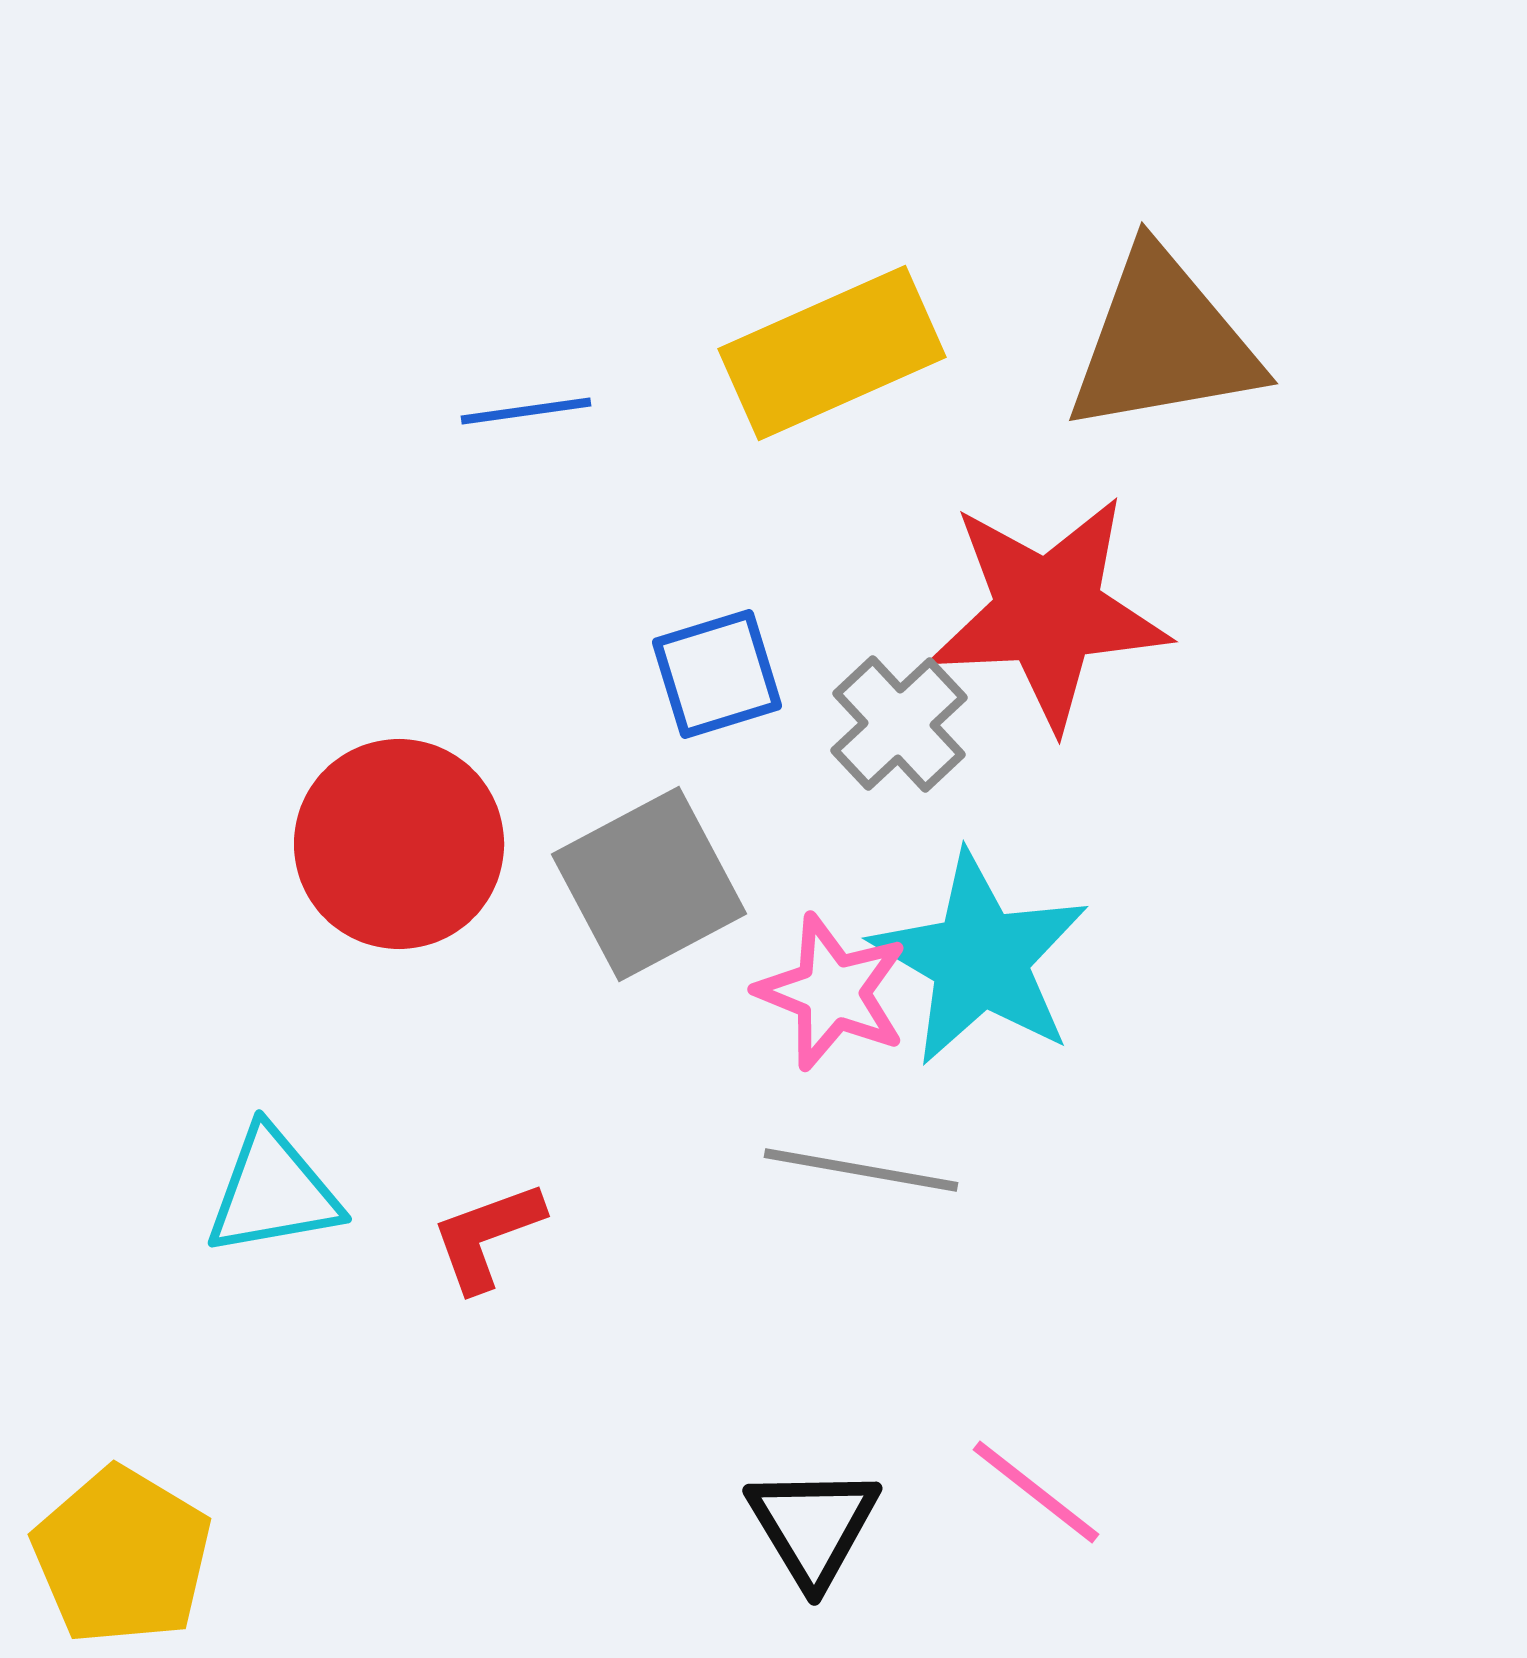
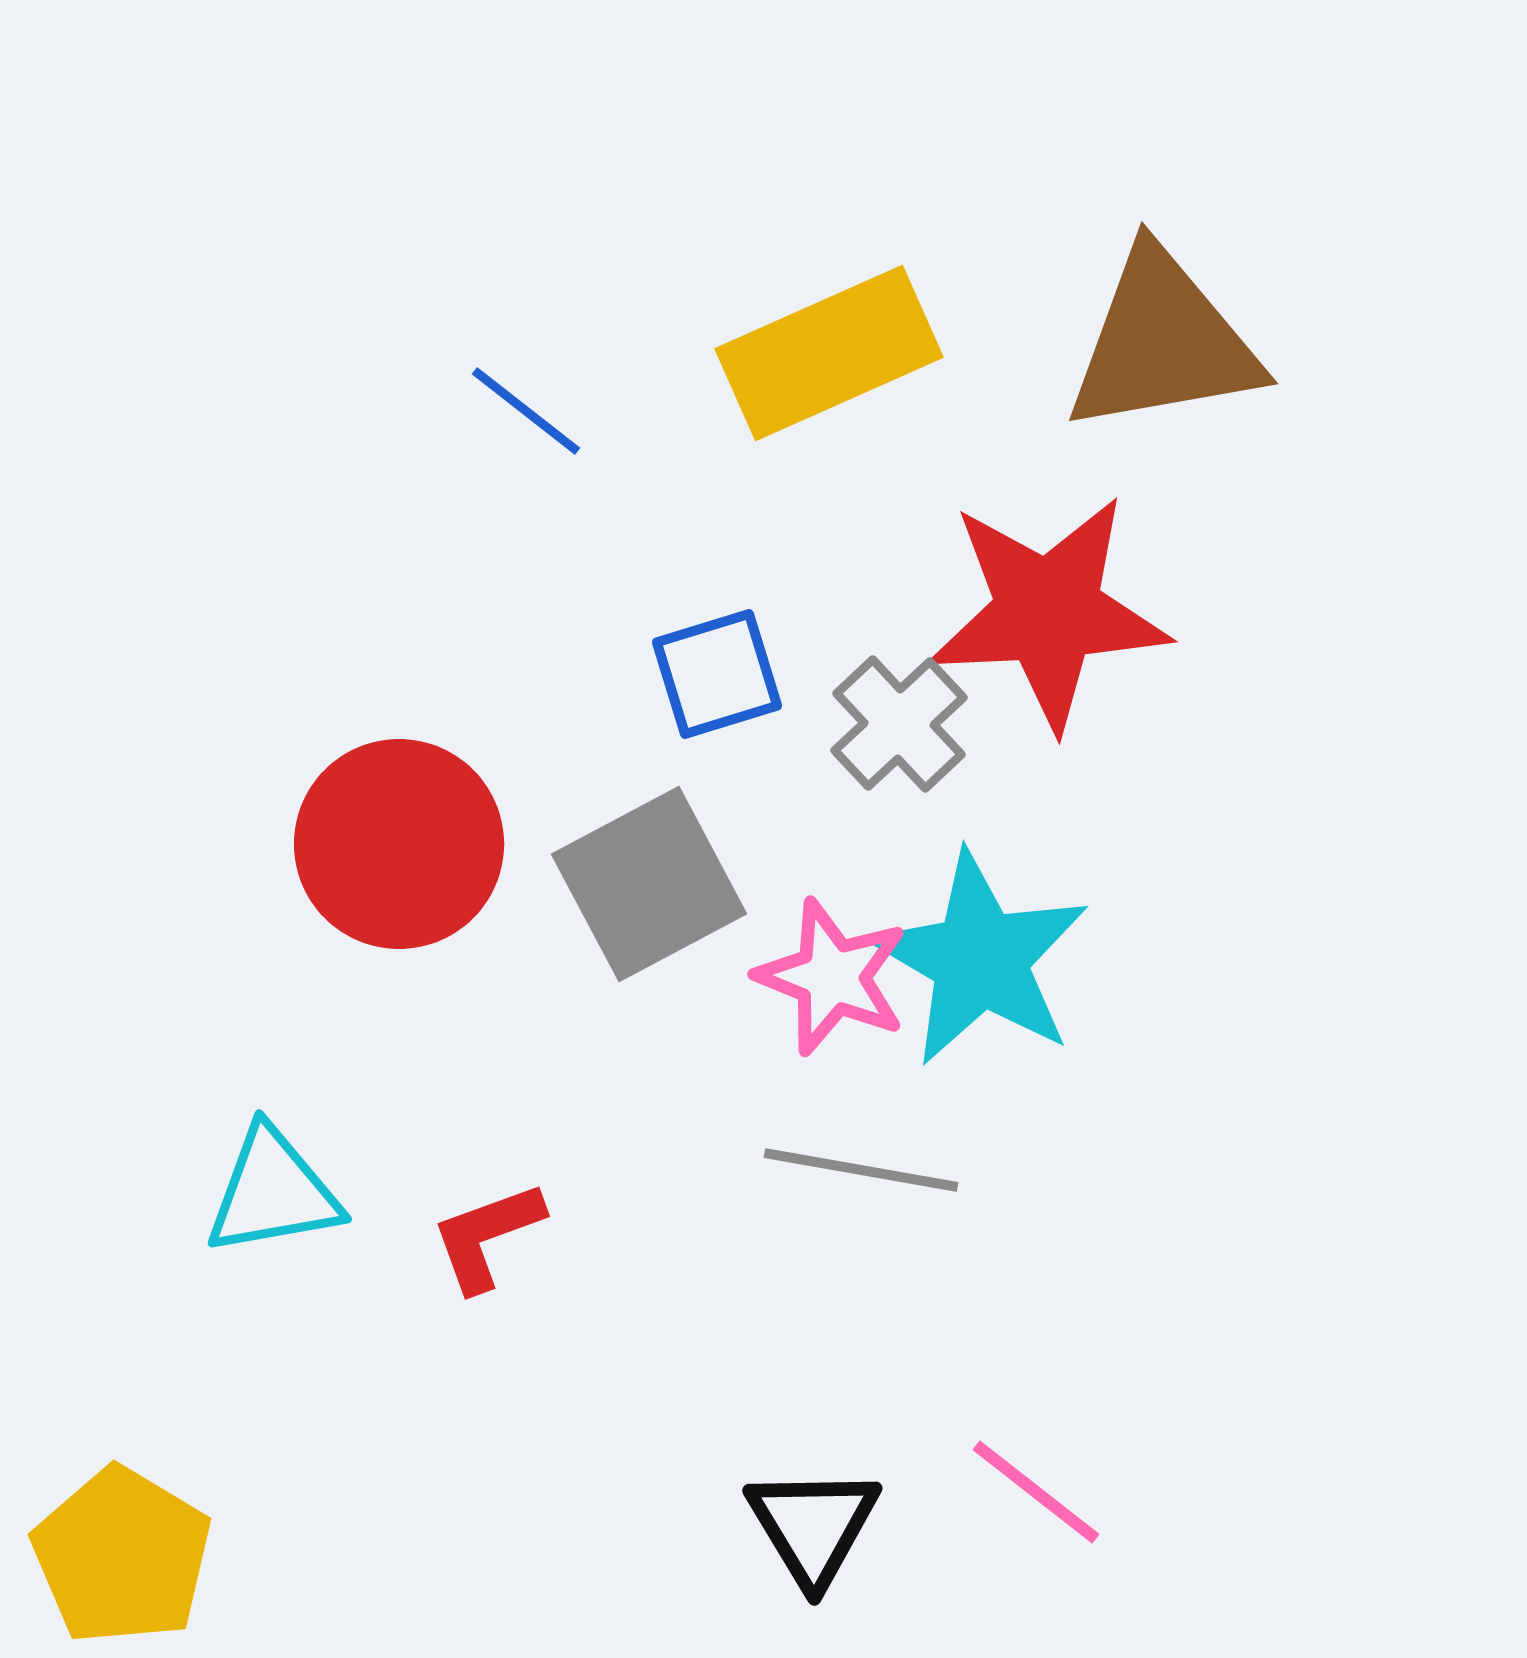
yellow rectangle: moved 3 px left
blue line: rotated 46 degrees clockwise
pink star: moved 15 px up
